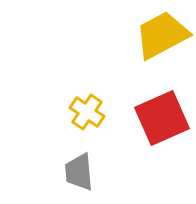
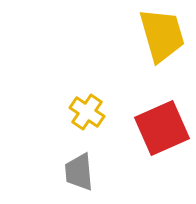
yellow trapezoid: rotated 102 degrees clockwise
red square: moved 10 px down
